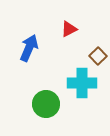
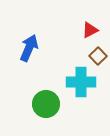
red triangle: moved 21 px right, 1 px down
cyan cross: moved 1 px left, 1 px up
